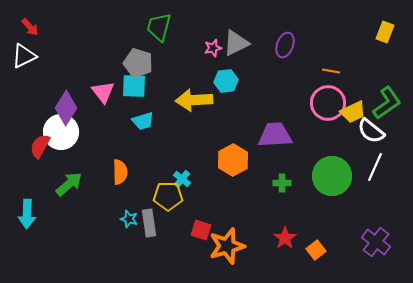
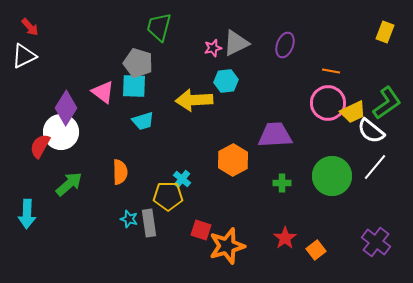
pink triangle: rotated 15 degrees counterclockwise
white line: rotated 16 degrees clockwise
